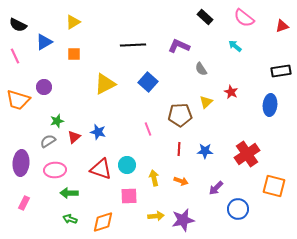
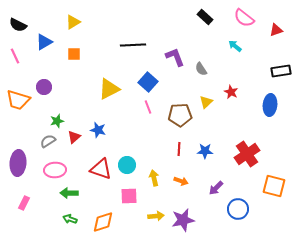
red triangle at (282, 26): moved 6 px left, 4 px down
purple L-shape at (179, 46): moved 4 px left, 11 px down; rotated 45 degrees clockwise
yellow triangle at (105, 84): moved 4 px right, 5 px down
pink line at (148, 129): moved 22 px up
blue star at (98, 132): moved 2 px up
purple ellipse at (21, 163): moved 3 px left
